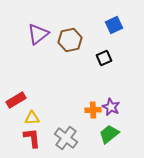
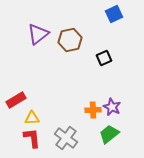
blue square: moved 11 px up
purple star: moved 1 px right
